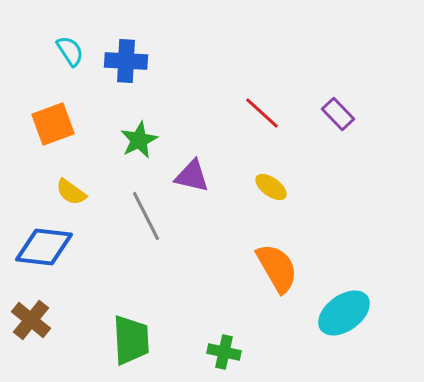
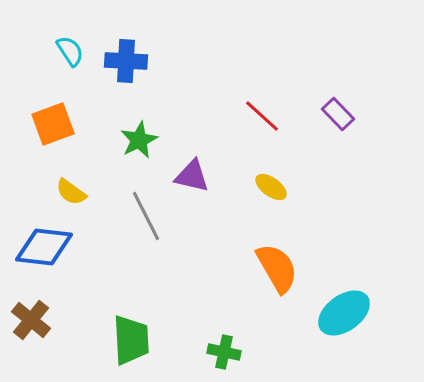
red line: moved 3 px down
